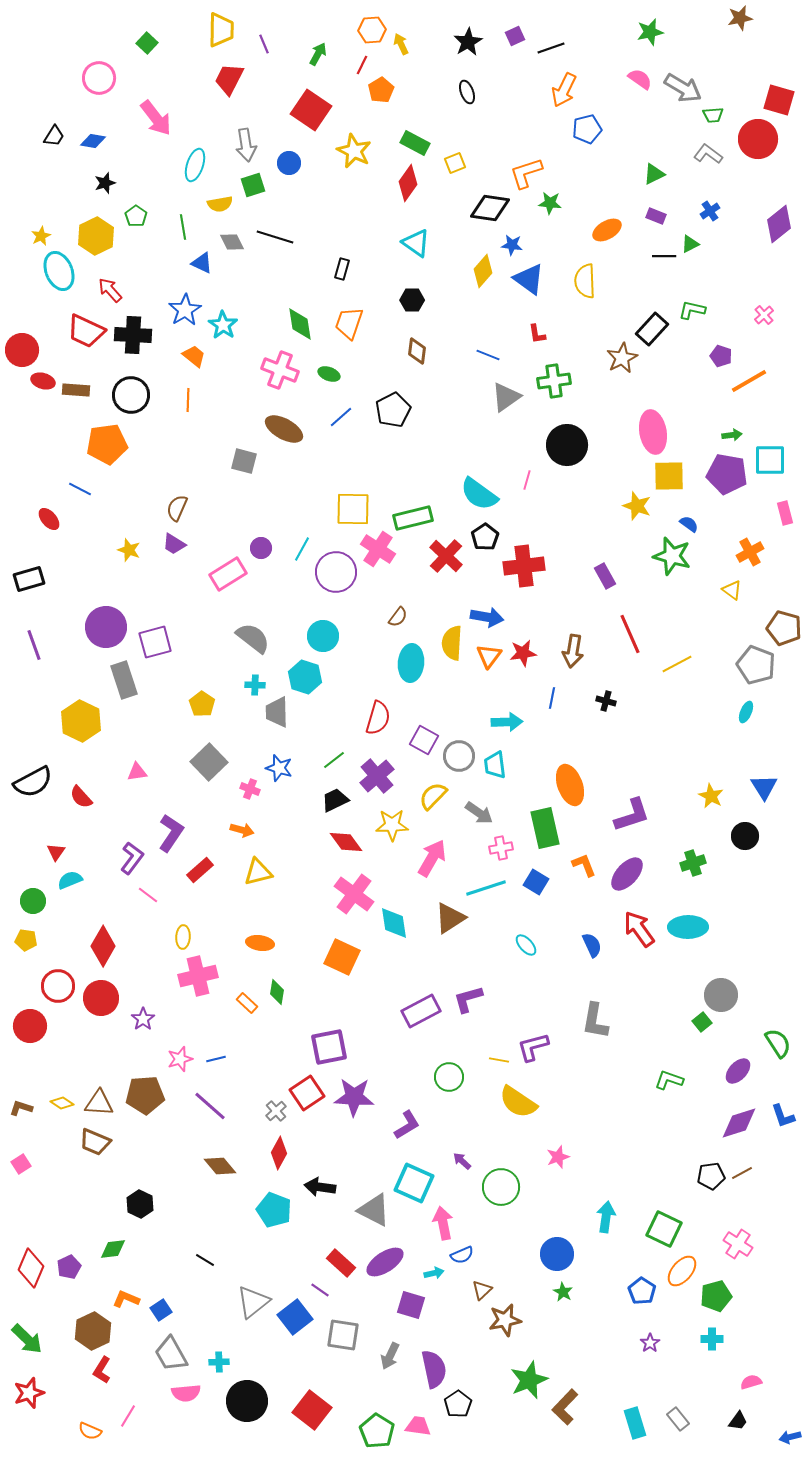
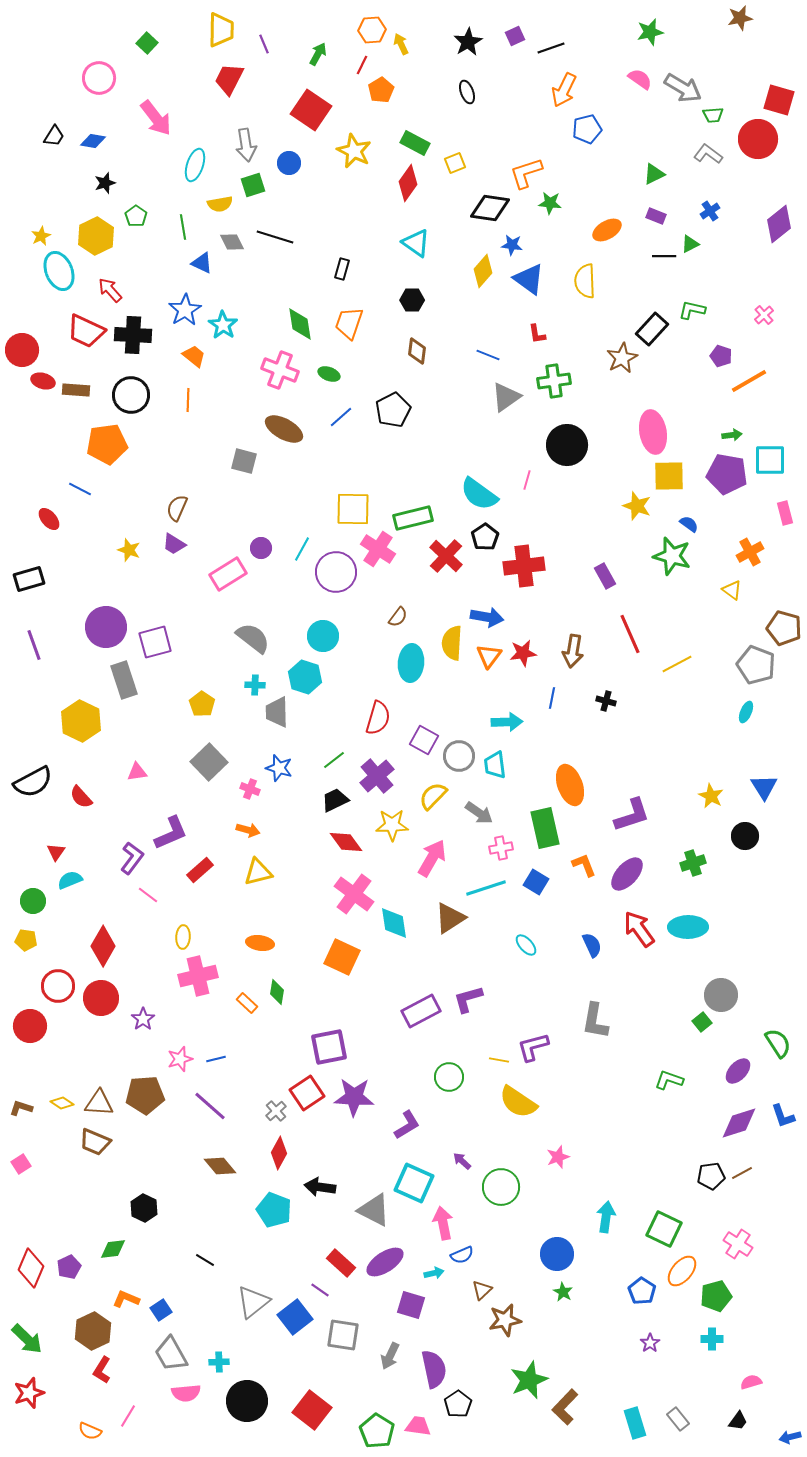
orange arrow at (242, 830): moved 6 px right
purple L-shape at (171, 833): rotated 33 degrees clockwise
black hexagon at (140, 1204): moved 4 px right, 4 px down
